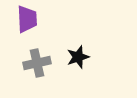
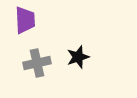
purple trapezoid: moved 2 px left, 1 px down
